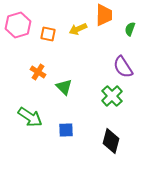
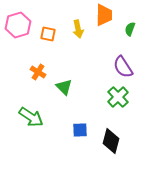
yellow arrow: rotated 78 degrees counterclockwise
green cross: moved 6 px right, 1 px down
green arrow: moved 1 px right
blue square: moved 14 px right
